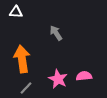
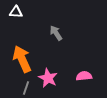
orange arrow: rotated 16 degrees counterclockwise
pink star: moved 10 px left, 1 px up
gray line: rotated 24 degrees counterclockwise
